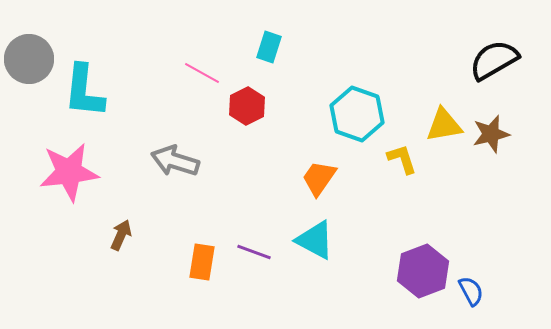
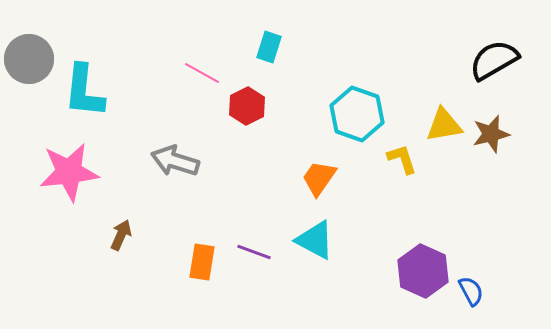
purple hexagon: rotated 15 degrees counterclockwise
